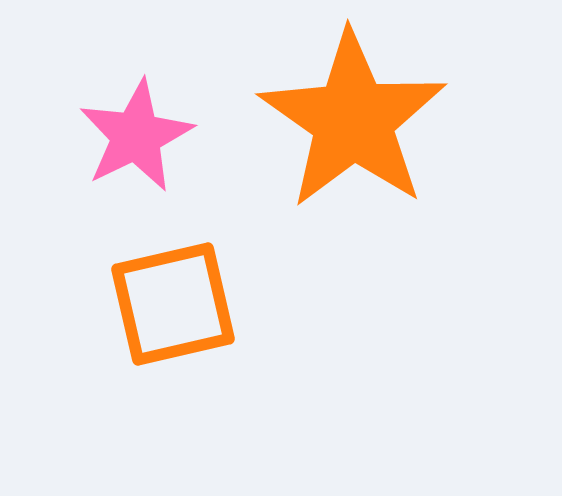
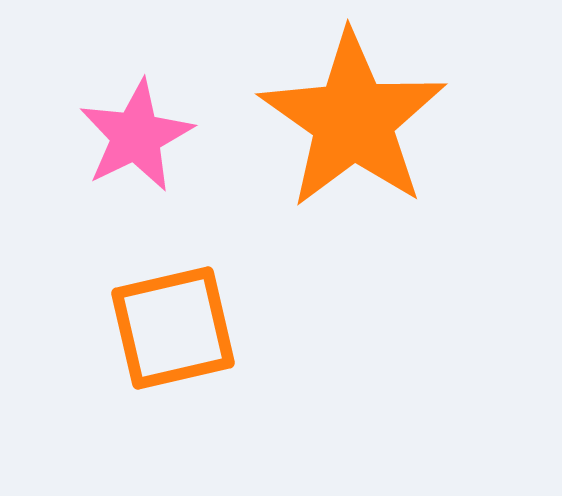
orange square: moved 24 px down
